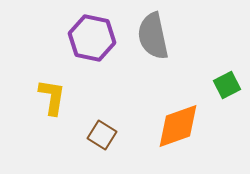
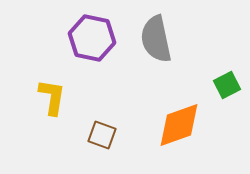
gray semicircle: moved 3 px right, 3 px down
orange diamond: moved 1 px right, 1 px up
brown square: rotated 12 degrees counterclockwise
